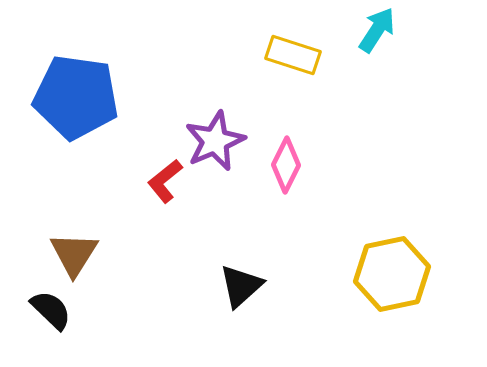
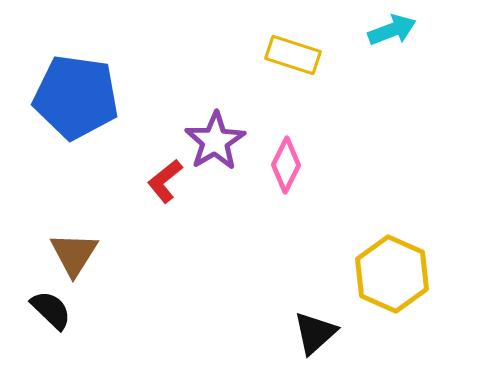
cyan arrow: moved 15 px right; rotated 36 degrees clockwise
purple star: rotated 8 degrees counterclockwise
yellow hexagon: rotated 24 degrees counterclockwise
black triangle: moved 74 px right, 47 px down
